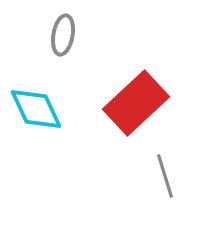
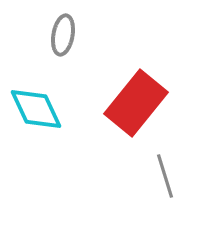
red rectangle: rotated 8 degrees counterclockwise
